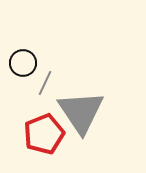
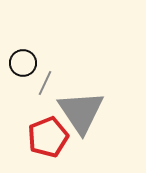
red pentagon: moved 4 px right, 3 px down
